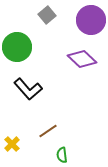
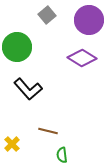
purple circle: moved 2 px left
purple diamond: moved 1 px up; rotated 12 degrees counterclockwise
brown line: rotated 48 degrees clockwise
